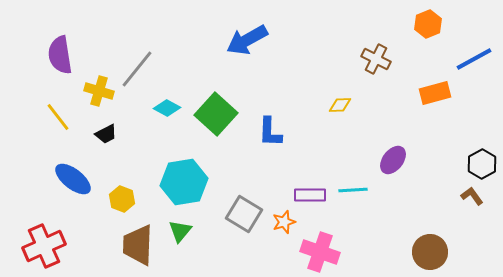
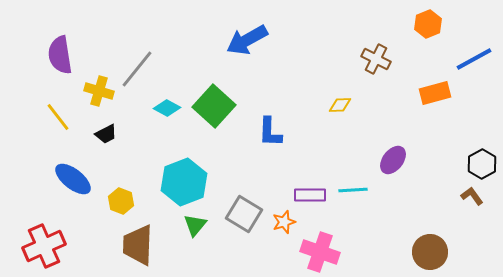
green square: moved 2 px left, 8 px up
cyan hexagon: rotated 12 degrees counterclockwise
yellow hexagon: moved 1 px left, 2 px down
green triangle: moved 15 px right, 6 px up
